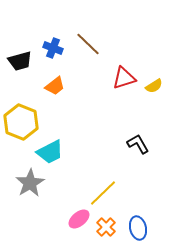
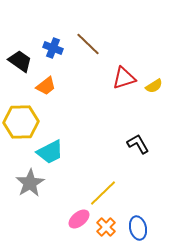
black trapezoid: rotated 130 degrees counterclockwise
orange trapezoid: moved 9 px left
yellow hexagon: rotated 24 degrees counterclockwise
